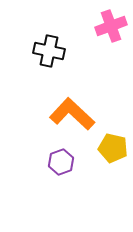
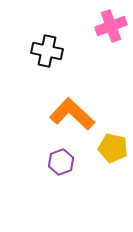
black cross: moved 2 px left
